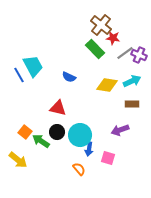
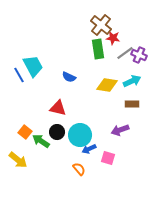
green rectangle: moved 3 px right; rotated 36 degrees clockwise
blue arrow: rotated 56 degrees clockwise
